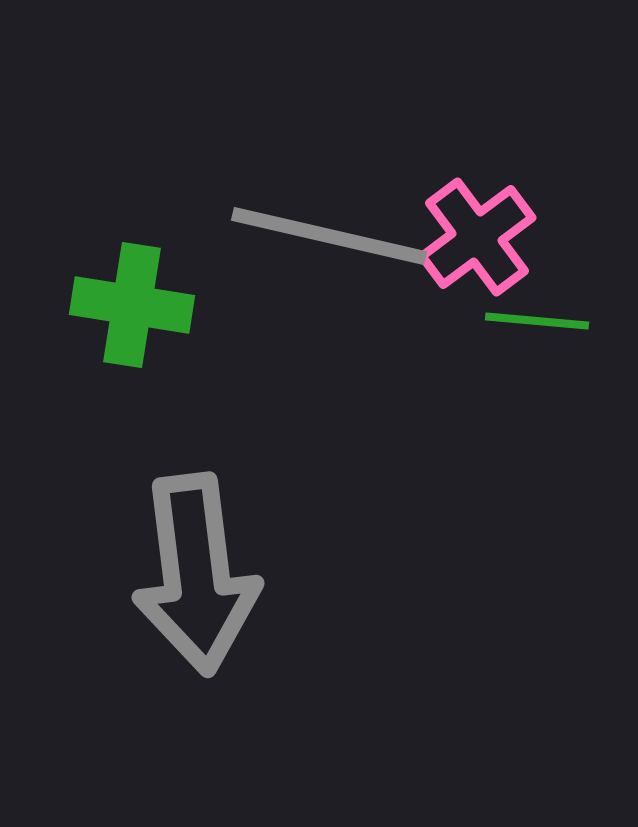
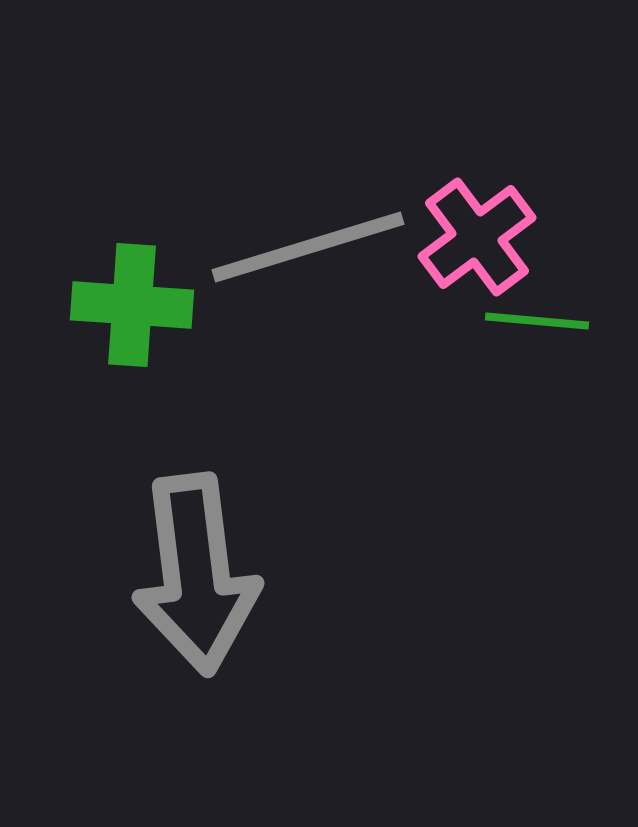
gray line: moved 21 px left, 11 px down; rotated 30 degrees counterclockwise
green cross: rotated 5 degrees counterclockwise
